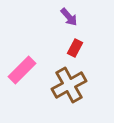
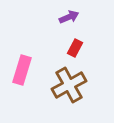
purple arrow: rotated 72 degrees counterclockwise
pink rectangle: rotated 28 degrees counterclockwise
